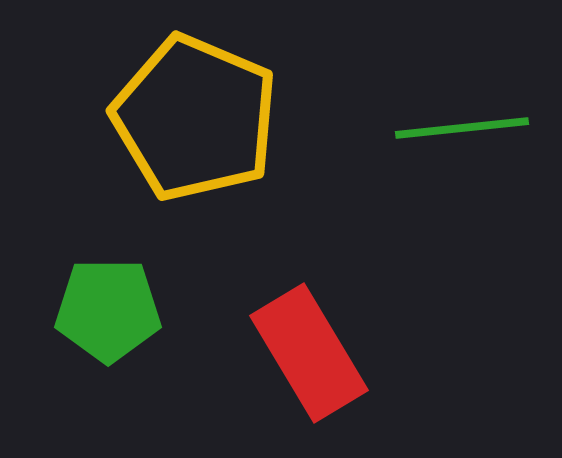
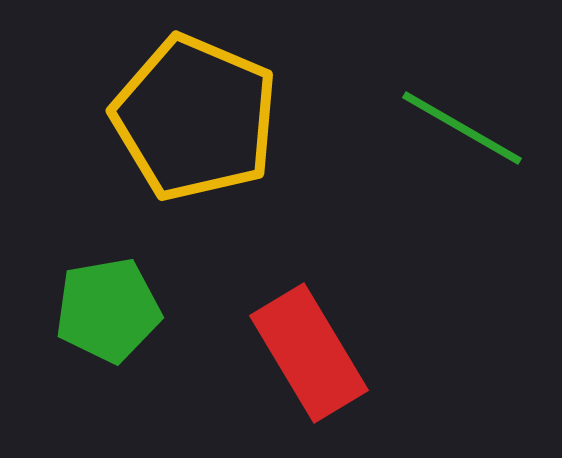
green line: rotated 36 degrees clockwise
green pentagon: rotated 10 degrees counterclockwise
